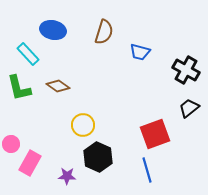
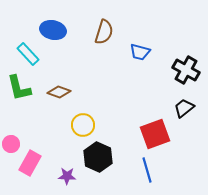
brown diamond: moved 1 px right, 6 px down; rotated 15 degrees counterclockwise
black trapezoid: moved 5 px left
